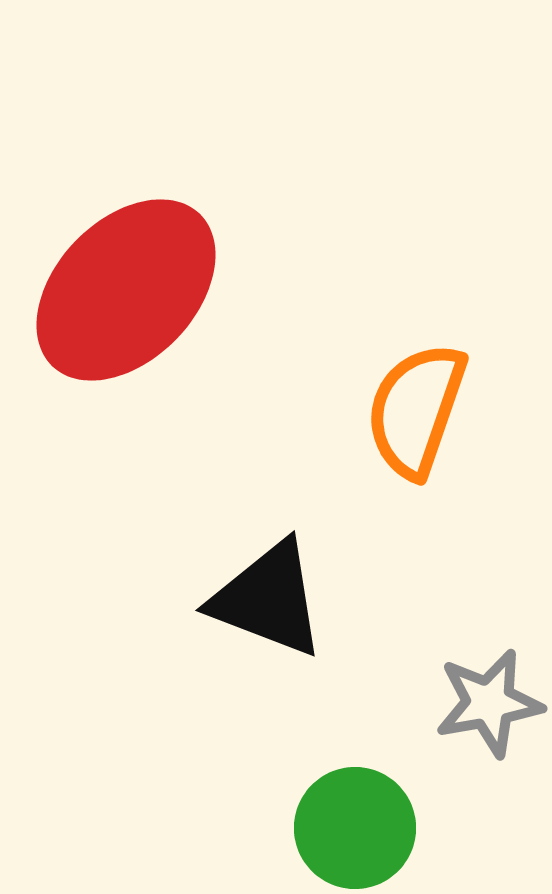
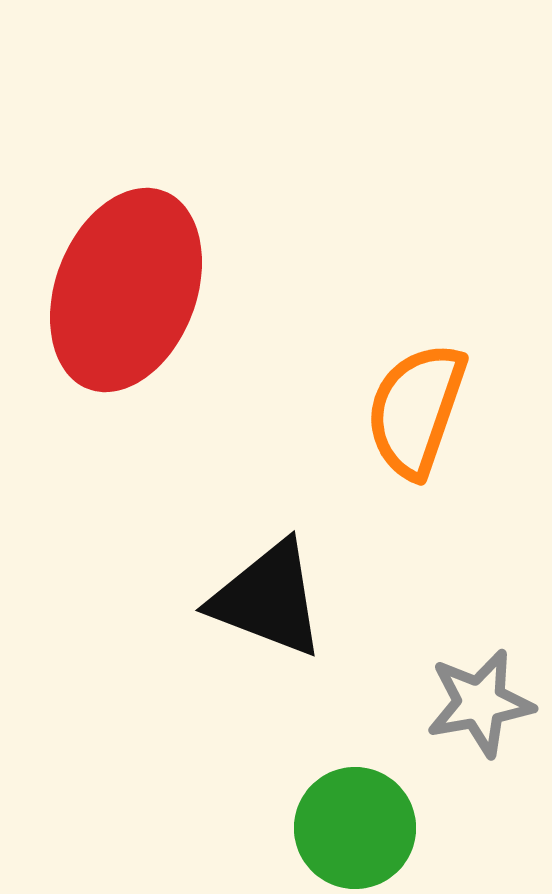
red ellipse: rotated 23 degrees counterclockwise
gray star: moved 9 px left
